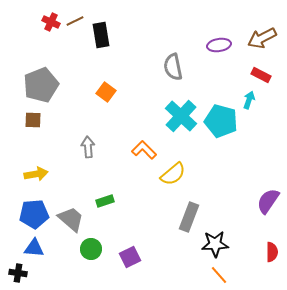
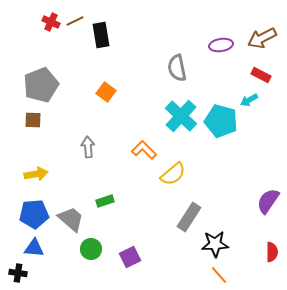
purple ellipse: moved 2 px right
gray semicircle: moved 4 px right, 1 px down
cyan arrow: rotated 138 degrees counterclockwise
gray rectangle: rotated 12 degrees clockwise
